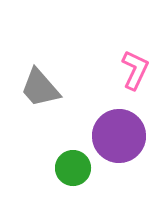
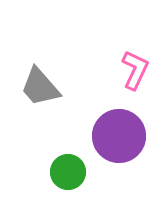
gray trapezoid: moved 1 px up
green circle: moved 5 px left, 4 px down
